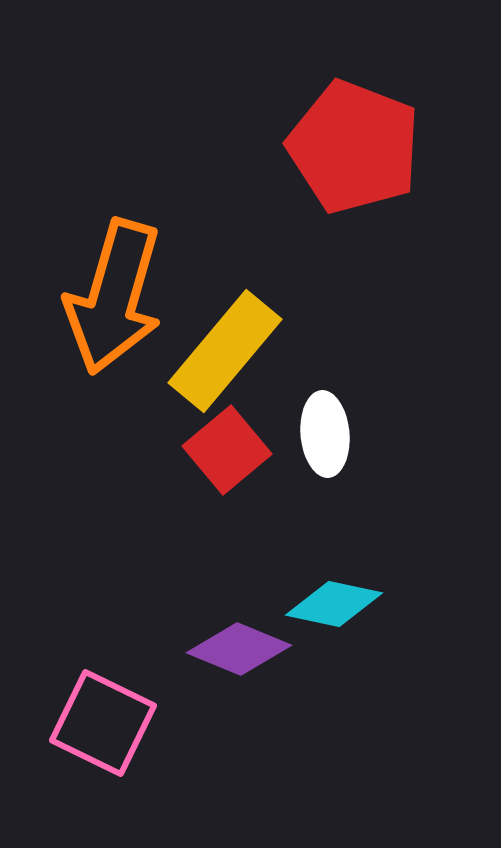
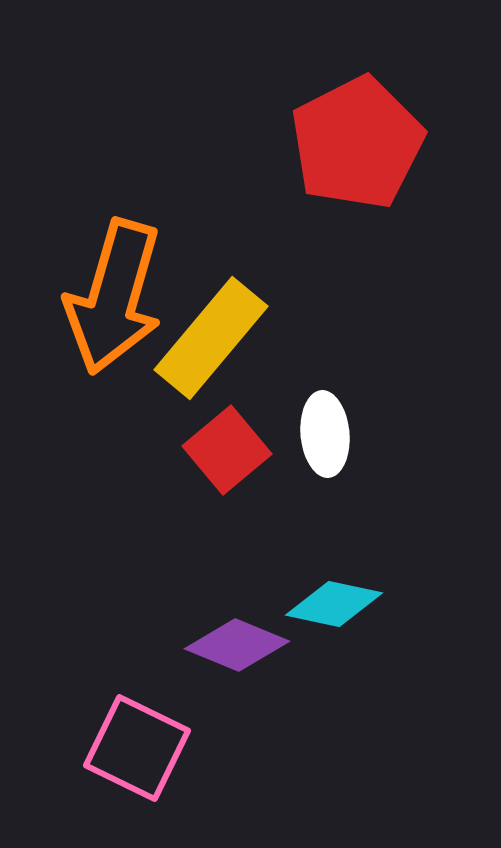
red pentagon: moved 3 px right, 4 px up; rotated 24 degrees clockwise
yellow rectangle: moved 14 px left, 13 px up
purple diamond: moved 2 px left, 4 px up
pink square: moved 34 px right, 25 px down
